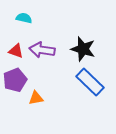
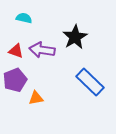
black star: moved 8 px left, 12 px up; rotated 25 degrees clockwise
